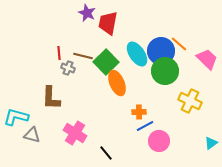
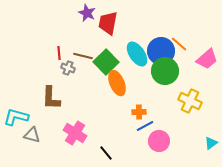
pink trapezoid: rotated 95 degrees clockwise
